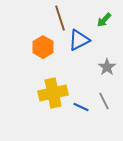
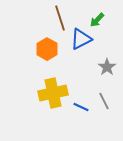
green arrow: moved 7 px left
blue triangle: moved 2 px right, 1 px up
orange hexagon: moved 4 px right, 2 px down
